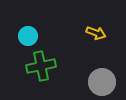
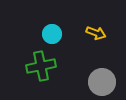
cyan circle: moved 24 px right, 2 px up
